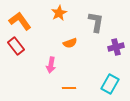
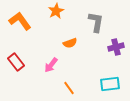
orange star: moved 3 px left, 2 px up
red rectangle: moved 16 px down
pink arrow: rotated 28 degrees clockwise
cyan rectangle: rotated 54 degrees clockwise
orange line: rotated 56 degrees clockwise
